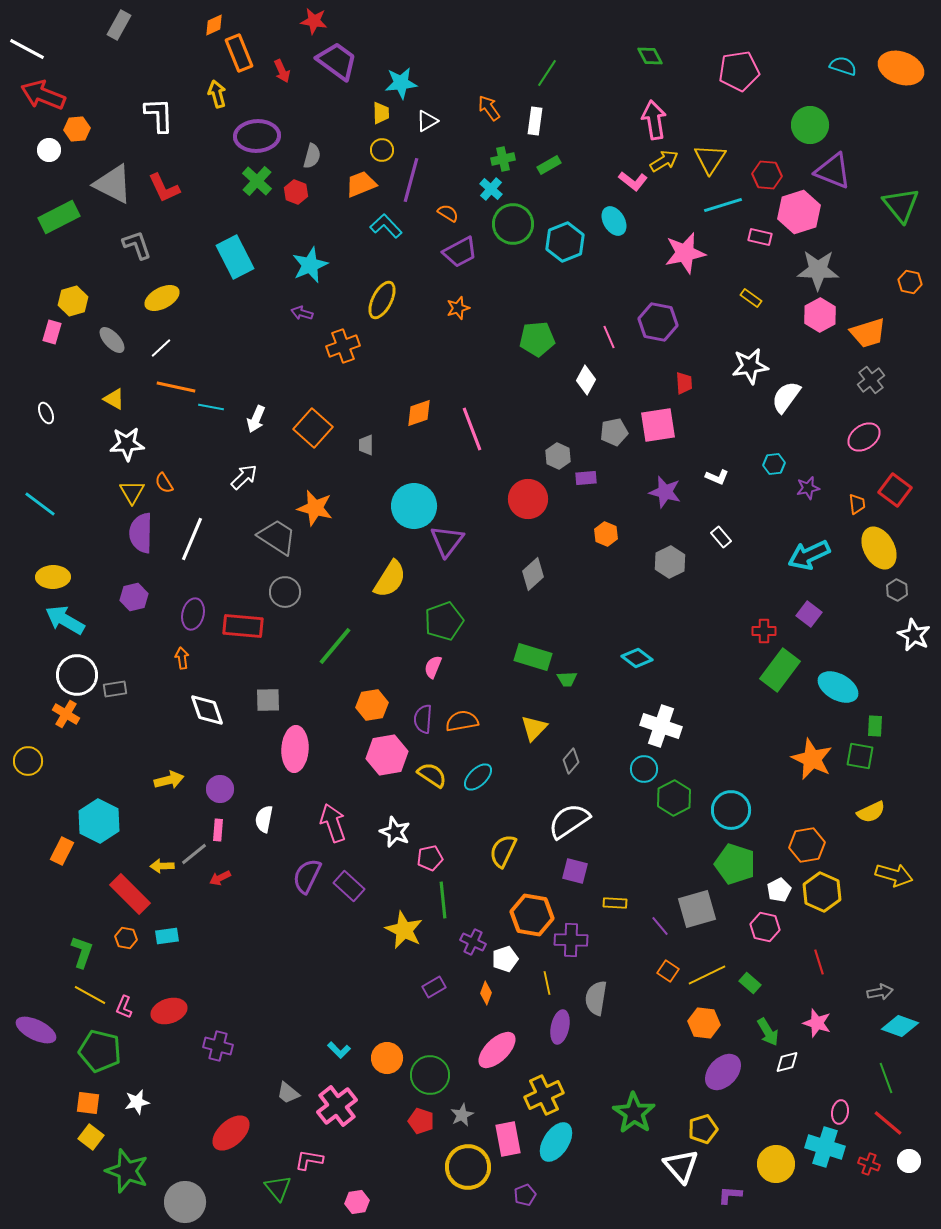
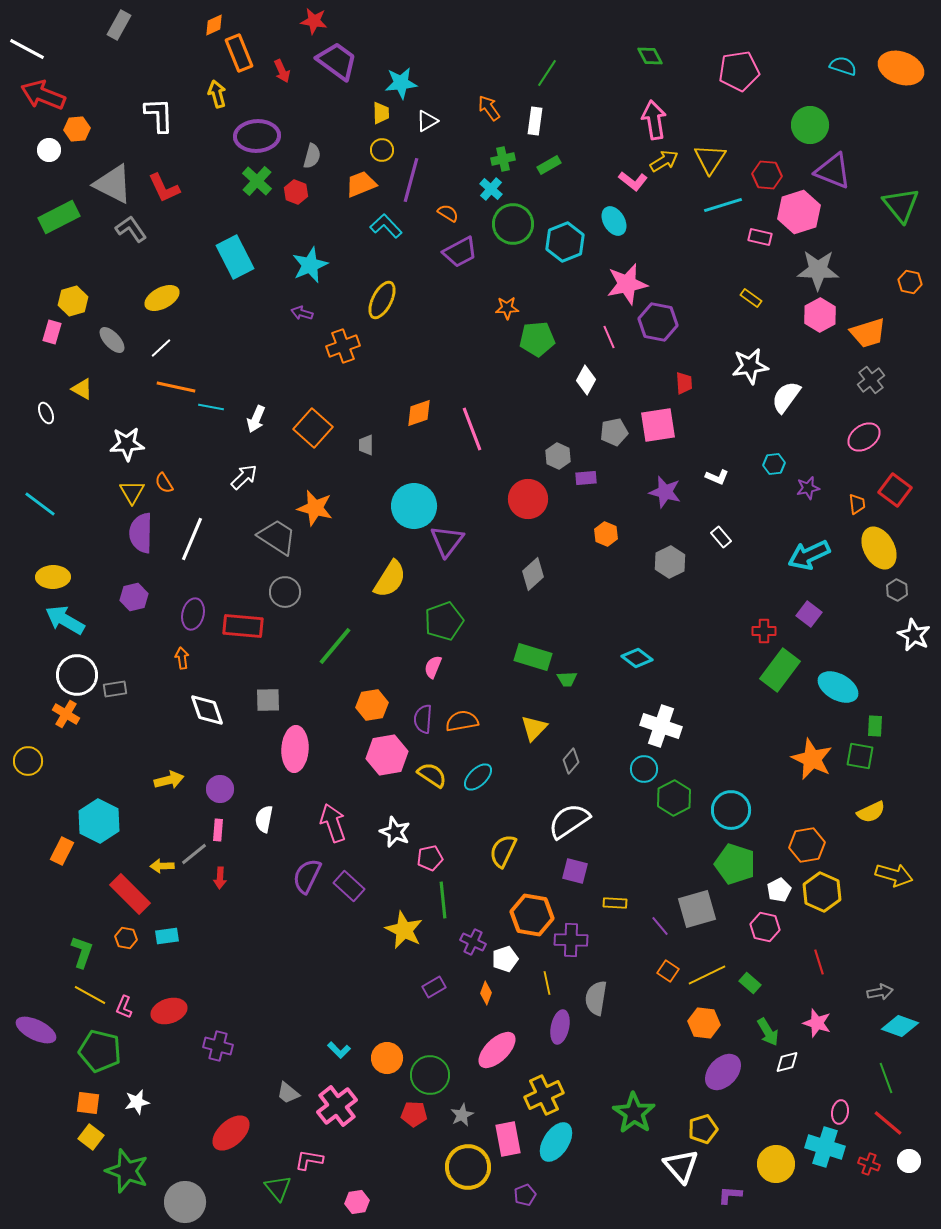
gray L-shape at (137, 245): moved 6 px left, 16 px up; rotated 16 degrees counterclockwise
pink star at (685, 253): moved 58 px left, 31 px down
orange star at (458, 308): moved 49 px right; rotated 15 degrees clockwise
yellow triangle at (114, 399): moved 32 px left, 10 px up
red arrow at (220, 878): rotated 60 degrees counterclockwise
red pentagon at (421, 1121): moved 7 px left, 7 px up; rotated 15 degrees counterclockwise
